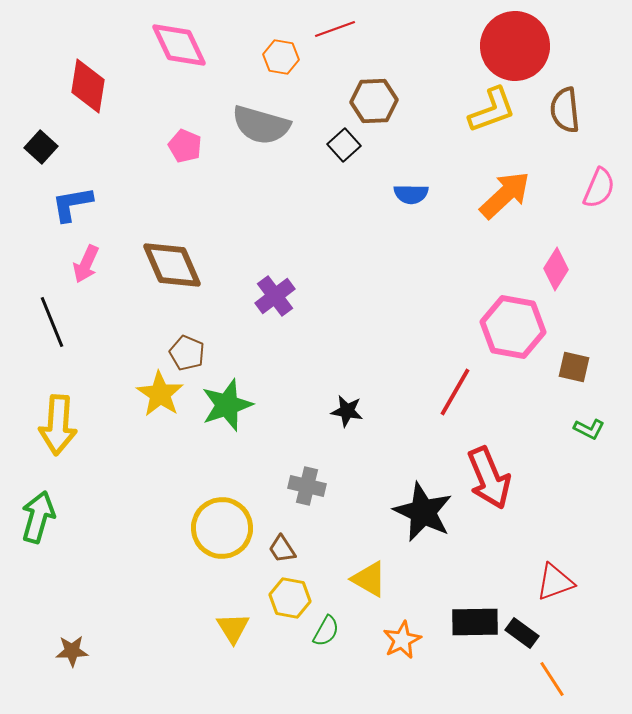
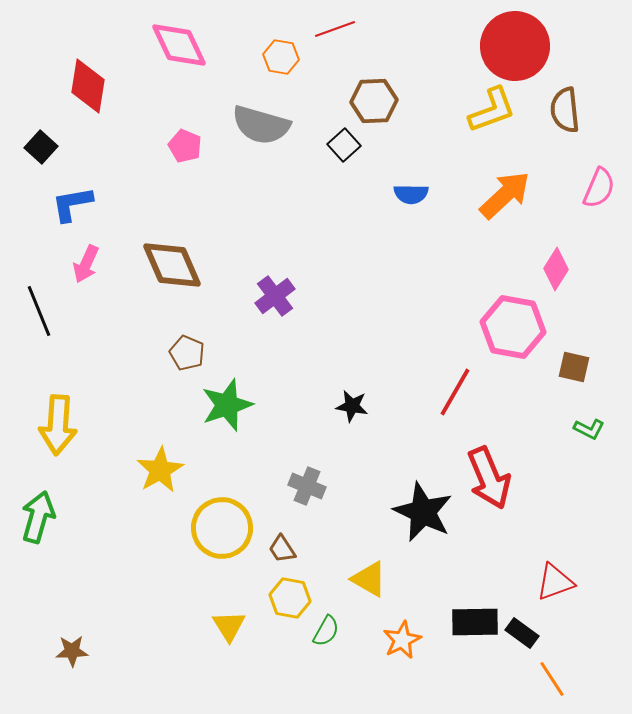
black line at (52, 322): moved 13 px left, 11 px up
yellow star at (160, 394): moved 76 px down; rotated 9 degrees clockwise
black star at (347, 411): moved 5 px right, 5 px up
gray cross at (307, 486): rotated 9 degrees clockwise
yellow triangle at (233, 628): moved 4 px left, 2 px up
